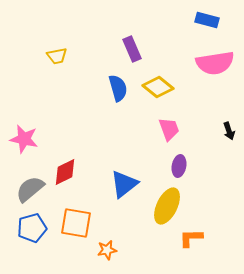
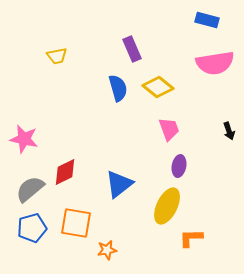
blue triangle: moved 5 px left
